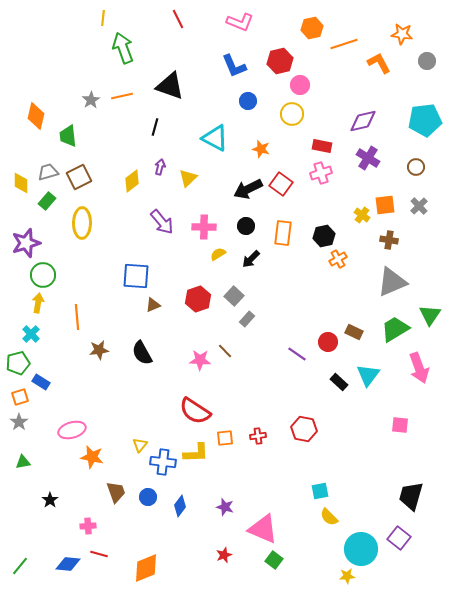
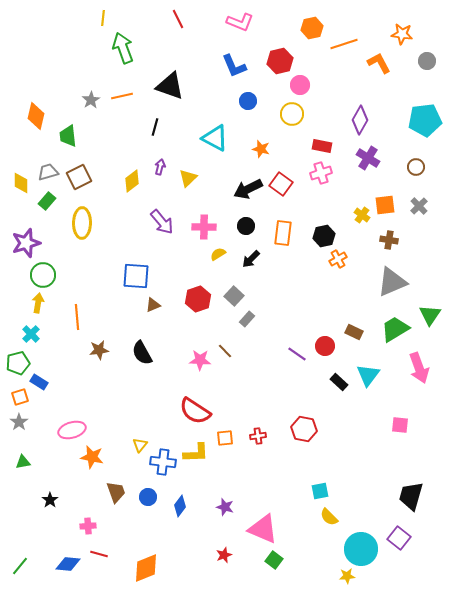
purple diamond at (363, 121): moved 3 px left, 1 px up; rotated 48 degrees counterclockwise
red circle at (328, 342): moved 3 px left, 4 px down
blue rectangle at (41, 382): moved 2 px left
